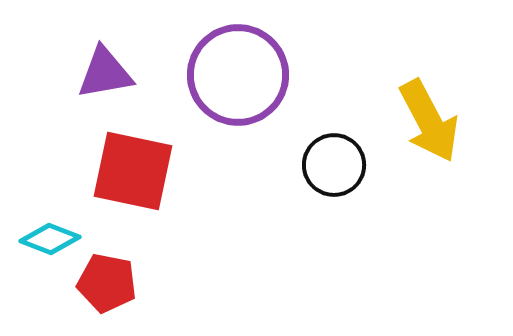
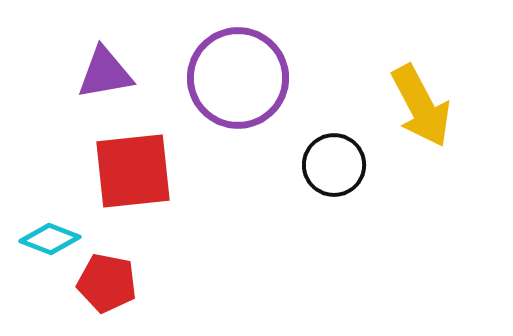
purple circle: moved 3 px down
yellow arrow: moved 8 px left, 15 px up
red square: rotated 18 degrees counterclockwise
